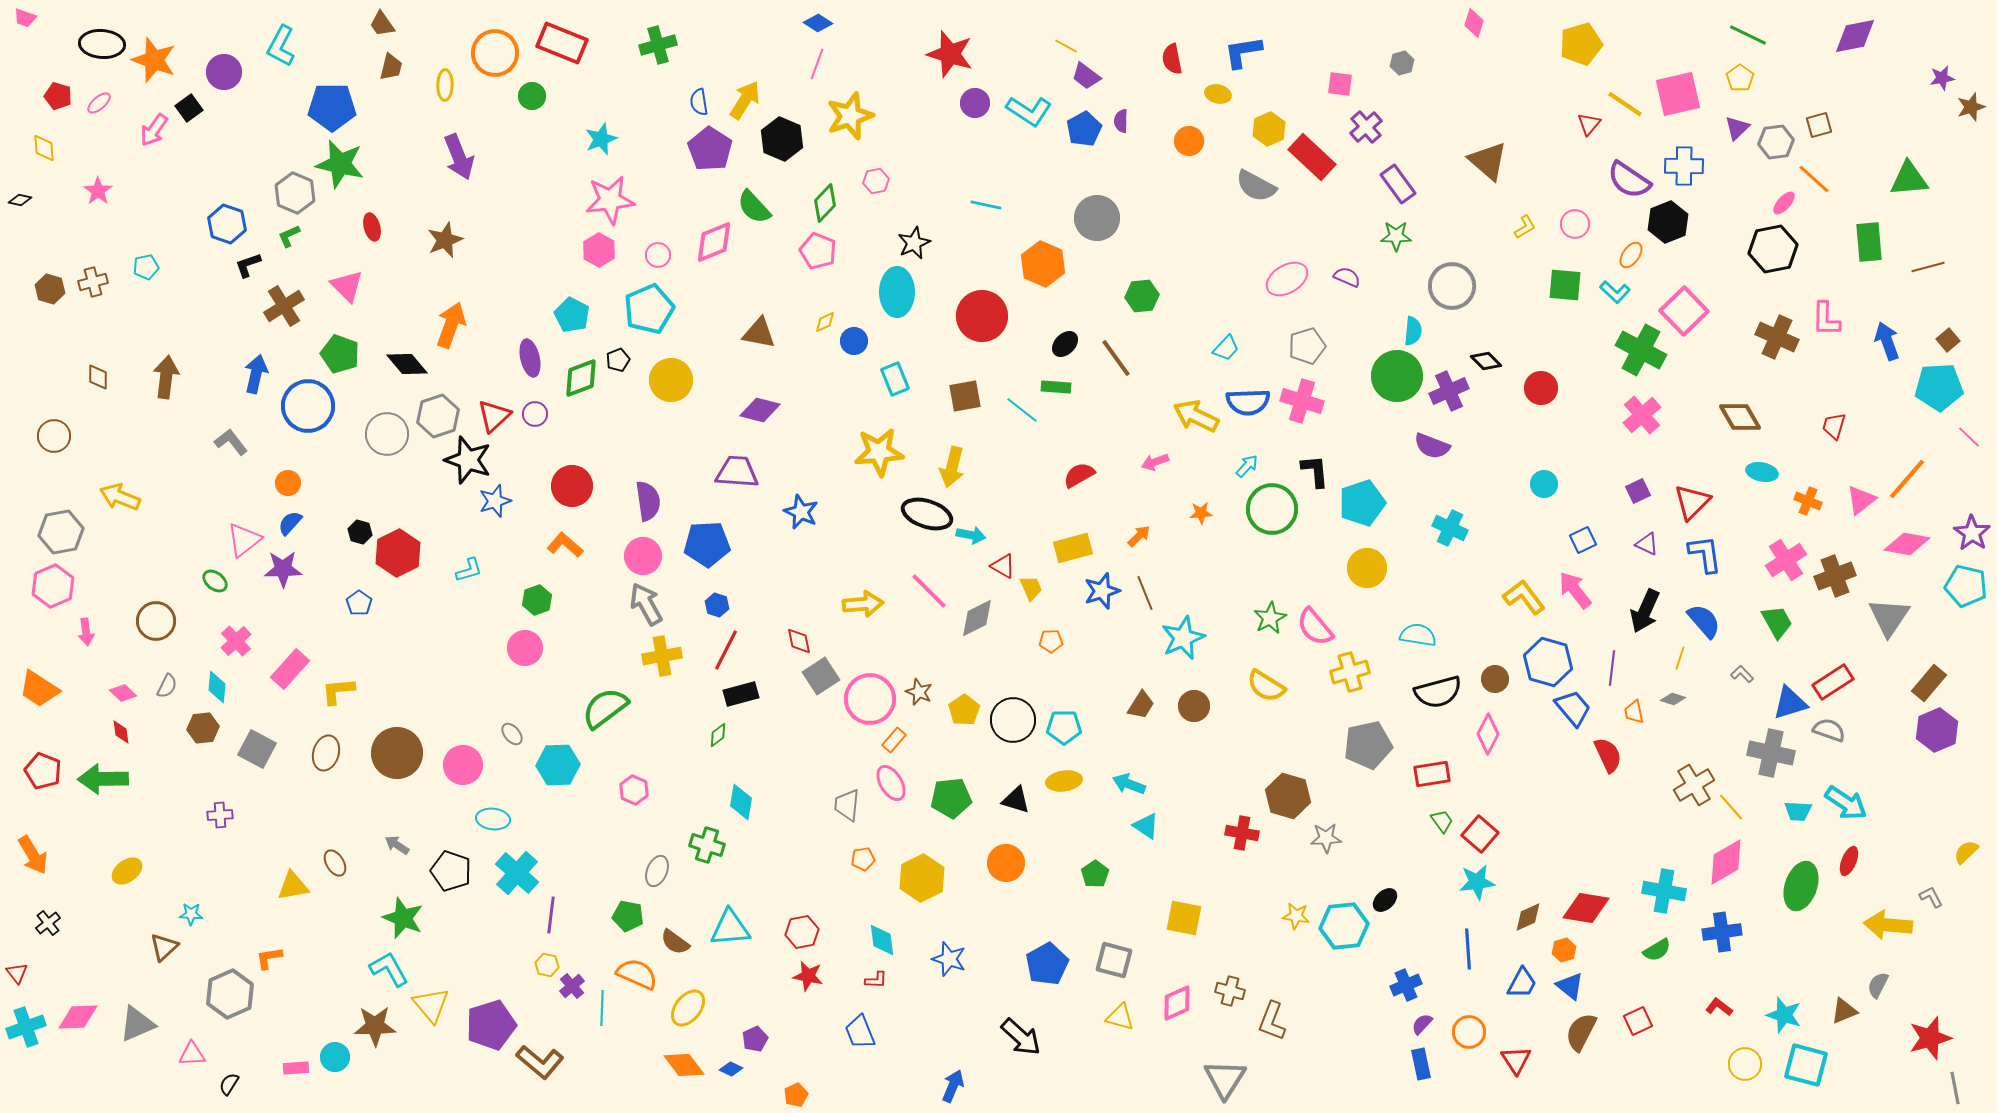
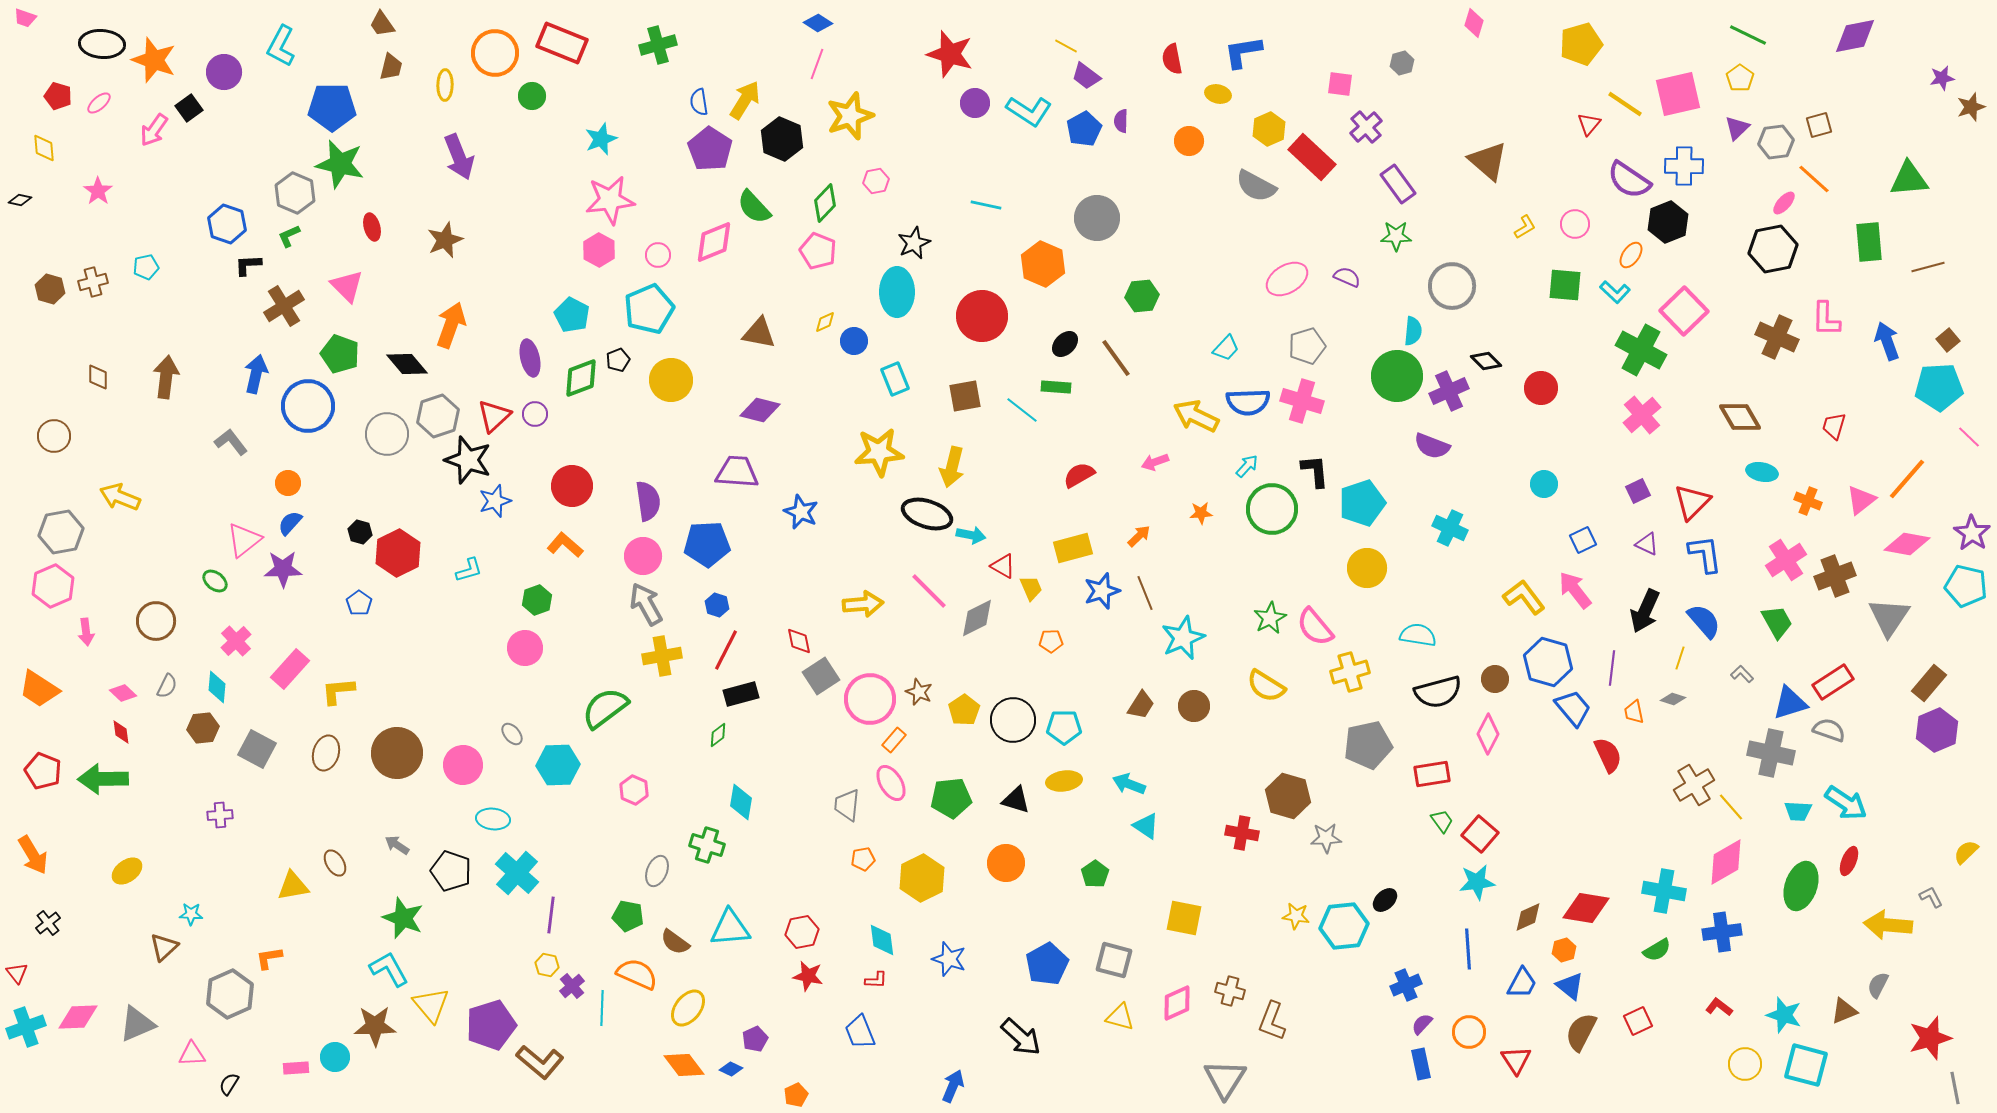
black L-shape at (248, 265): rotated 16 degrees clockwise
